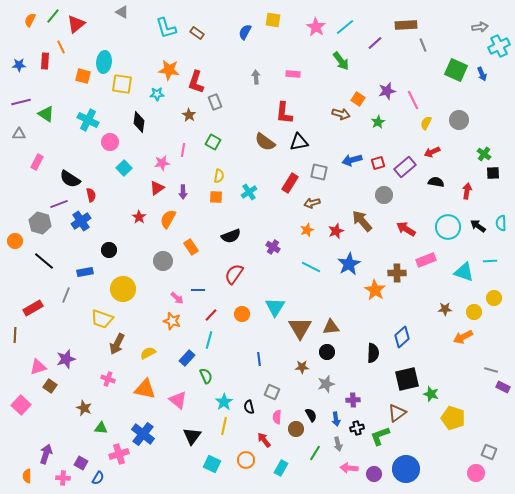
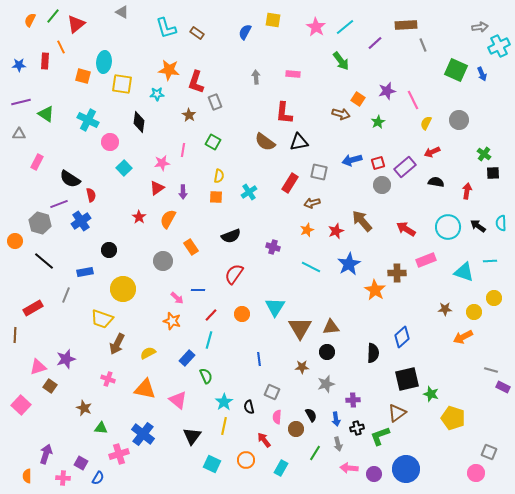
gray circle at (384, 195): moved 2 px left, 10 px up
purple cross at (273, 247): rotated 16 degrees counterclockwise
